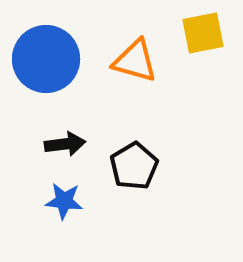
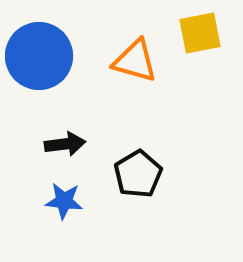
yellow square: moved 3 px left
blue circle: moved 7 px left, 3 px up
black pentagon: moved 4 px right, 8 px down
